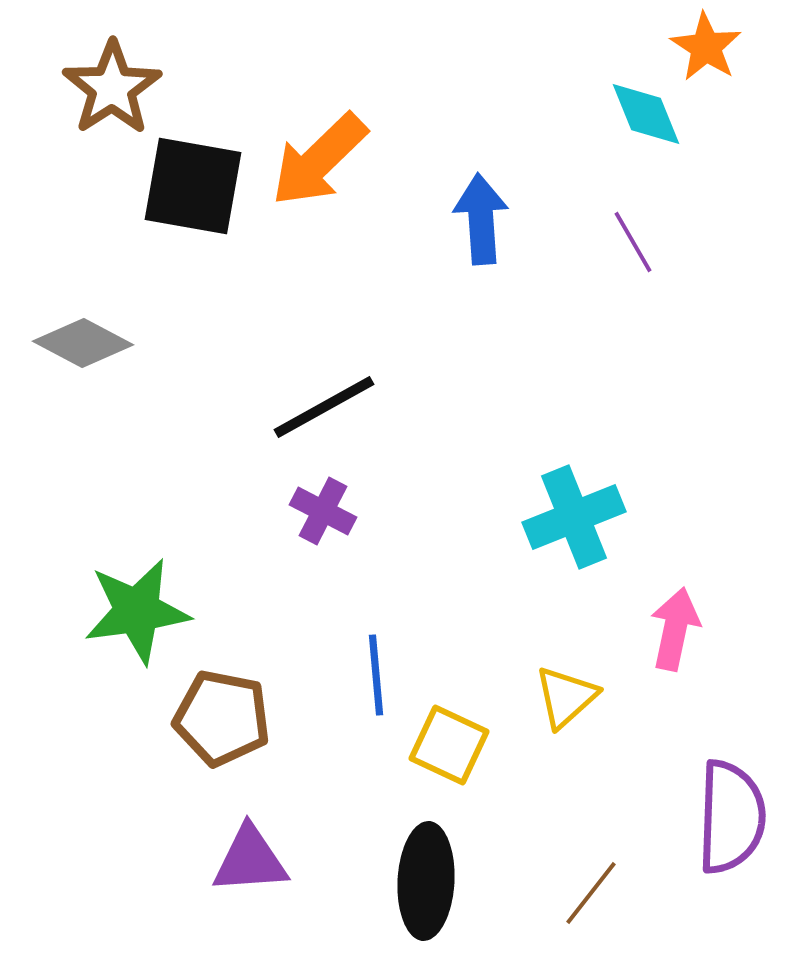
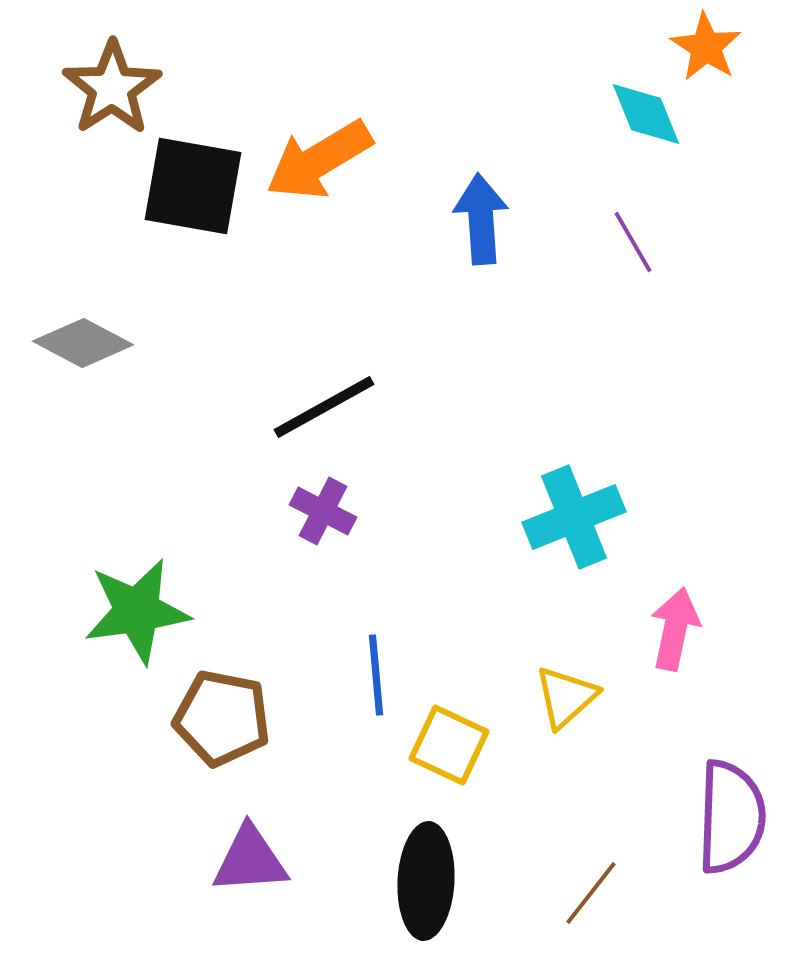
orange arrow: rotated 13 degrees clockwise
